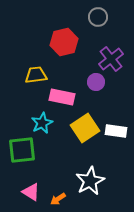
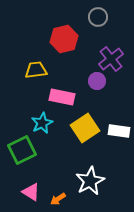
red hexagon: moved 3 px up
yellow trapezoid: moved 5 px up
purple circle: moved 1 px right, 1 px up
white rectangle: moved 3 px right
green square: rotated 20 degrees counterclockwise
